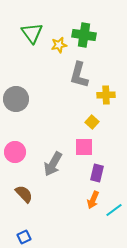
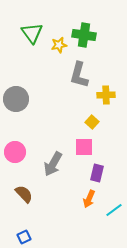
orange arrow: moved 4 px left, 1 px up
